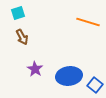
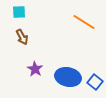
cyan square: moved 1 px right, 1 px up; rotated 16 degrees clockwise
orange line: moved 4 px left; rotated 15 degrees clockwise
blue ellipse: moved 1 px left, 1 px down; rotated 20 degrees clockwise
blue square: moved 3 px up
